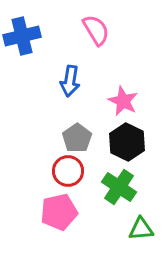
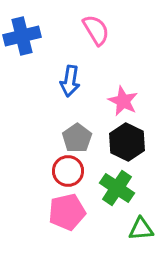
green cross: moved 2 px left, 1 px down
pink pentagon: moved 8 px right
